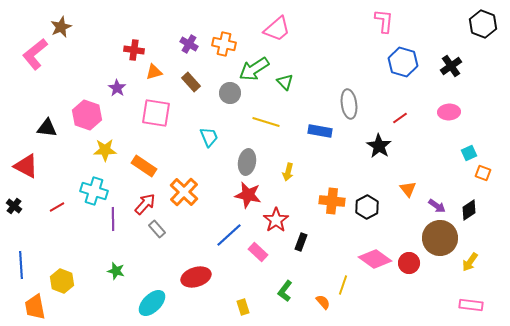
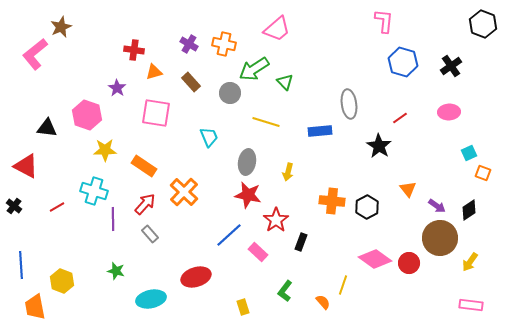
blue rectangle at (320, 131): rotated 15 degrees counterclockwise
gray rectangle at (157, 229): moved 7 px left, 5 px down
cyan ellipse at (152, 303): moved 1 px left, 4 px up; rotated 32 degrees clockwise
